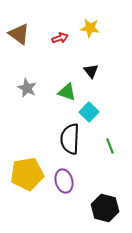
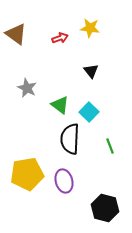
brown triangle: moved 3 px left
green triangle: moved 7 px left, 13 px down; rotated 18 degrees clockwise
